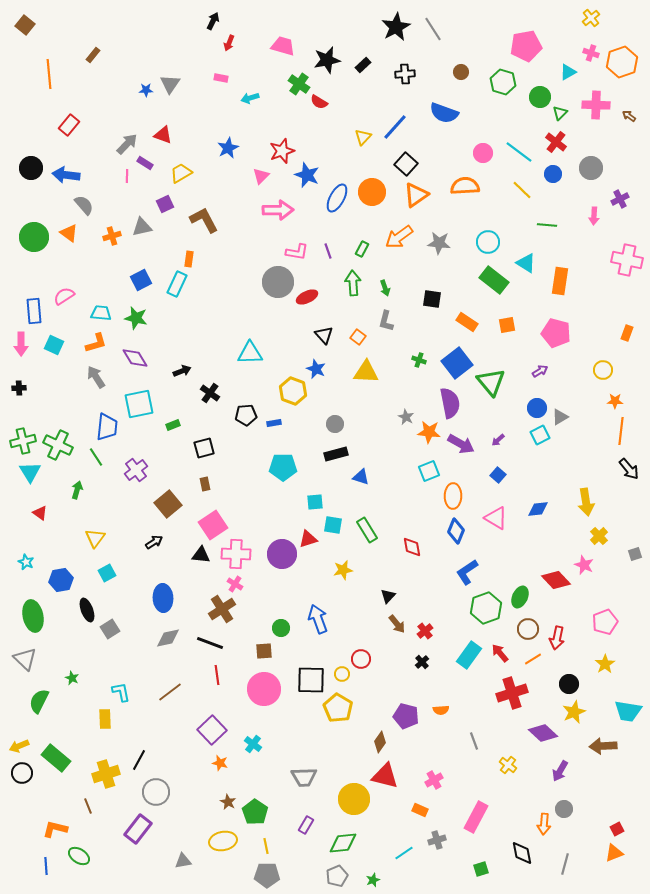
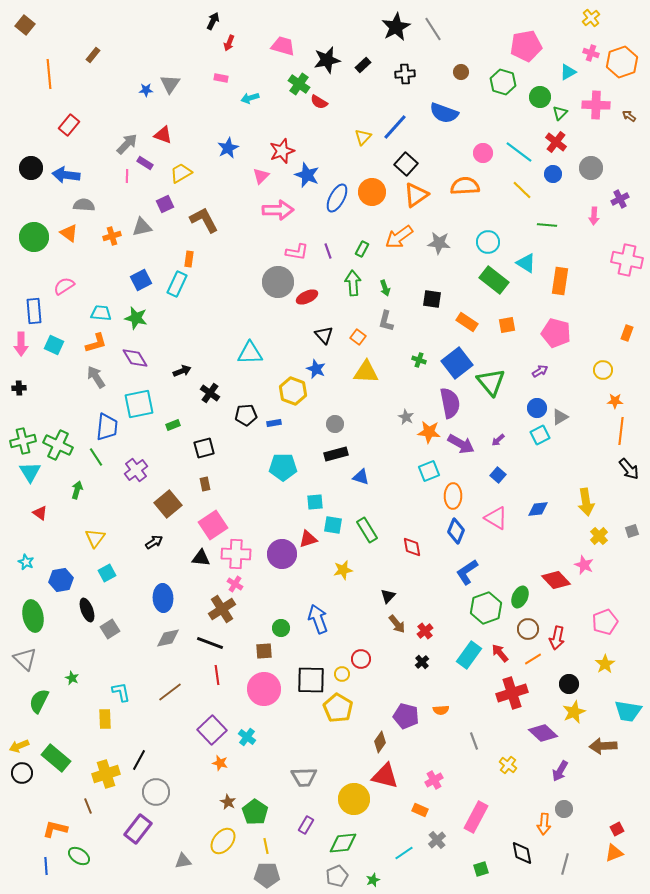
gray semicircle at (84, 205): rotated 45 degrees counterclockwise
pink semicircle at (64, 296): moved 10 px up
gray square at (635, 554): moved 3 px left, 23 px up
black triangle at (201, 555): moved 3 px down
cyan cross at (253, 744): moved 6 px left, 7 px up
gray cross at (437, 840): rotated 24 degrees counterclockwise
yellow ellipse at (223, 841): rotated 40 degrees counterclockwise
